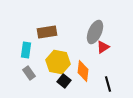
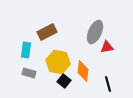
brown rectangle: rotated 18 degrees counterclockwise
red triangle: moved 4 px right; rotated 24 degrees clockwise
gray rectangle: rotated 40 degrees counterclockwise
